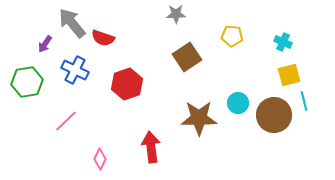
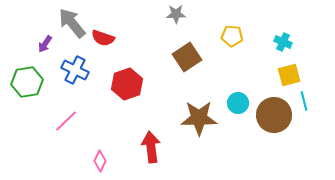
pink diamond: moved 2 px down
